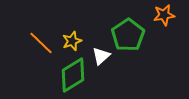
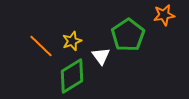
orange line: moved 3 px down
white triangle: rotated 24 degrees counterclockwise
green diamond: moved 1 px left, 1 px down
